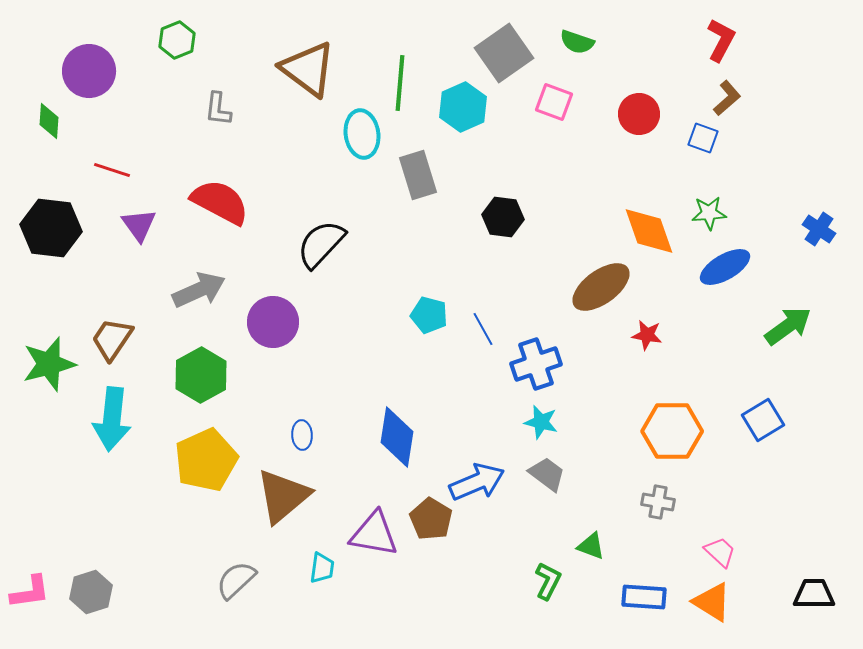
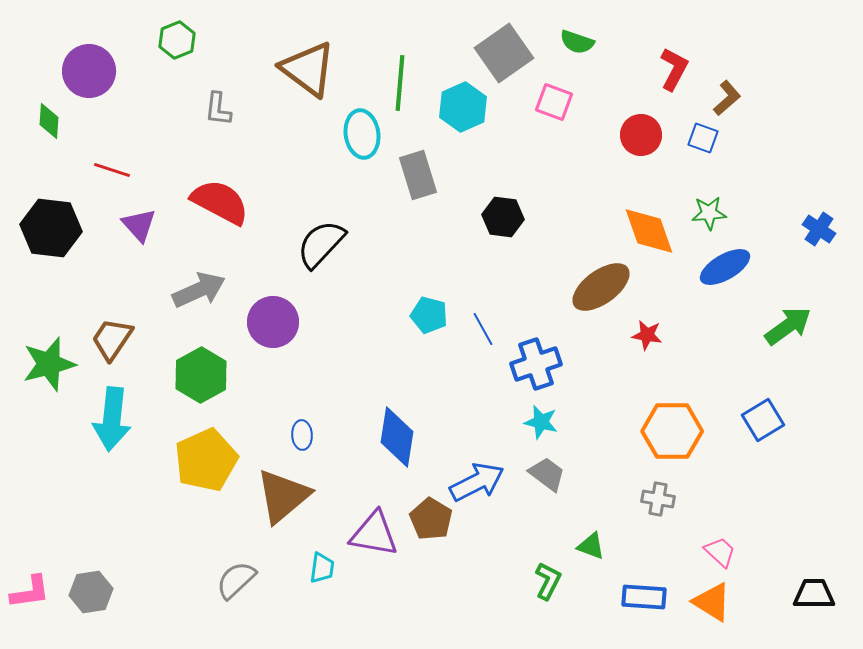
red L-shape at (721, 40): moved 47 px left, 29 px down
red circle at (639, 114): moved 2 px right, 21 px down
purple triangle at (139, 225): rotated 6 degrees counterclockwise
blue arrow at (477, 482): rotated 4 degrees counterclockwise
gray cross at (658, 502): moved 3 px up
gray hexagon at (91, 592): rotated 9 degrees clockwise
